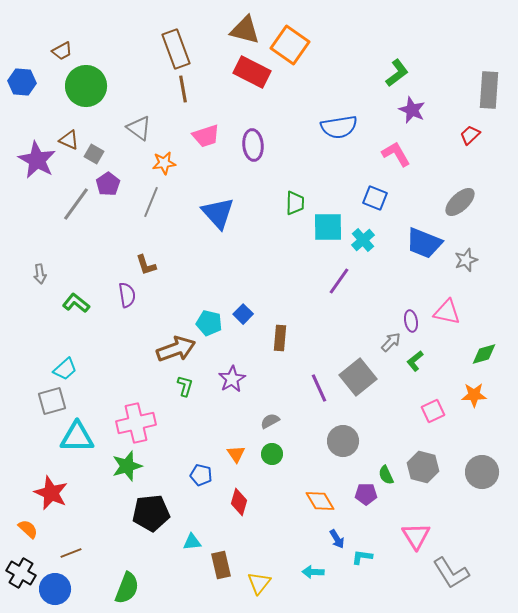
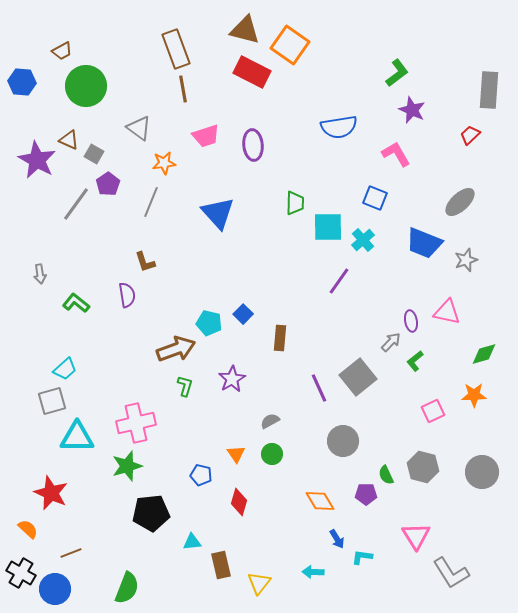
brown L-shape at (146, 265): moved 1 px left, 3 px up
